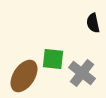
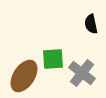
black semicircle: moved 2 px left, 1 px down
green square: rotated 10 degrees counterclockwise
